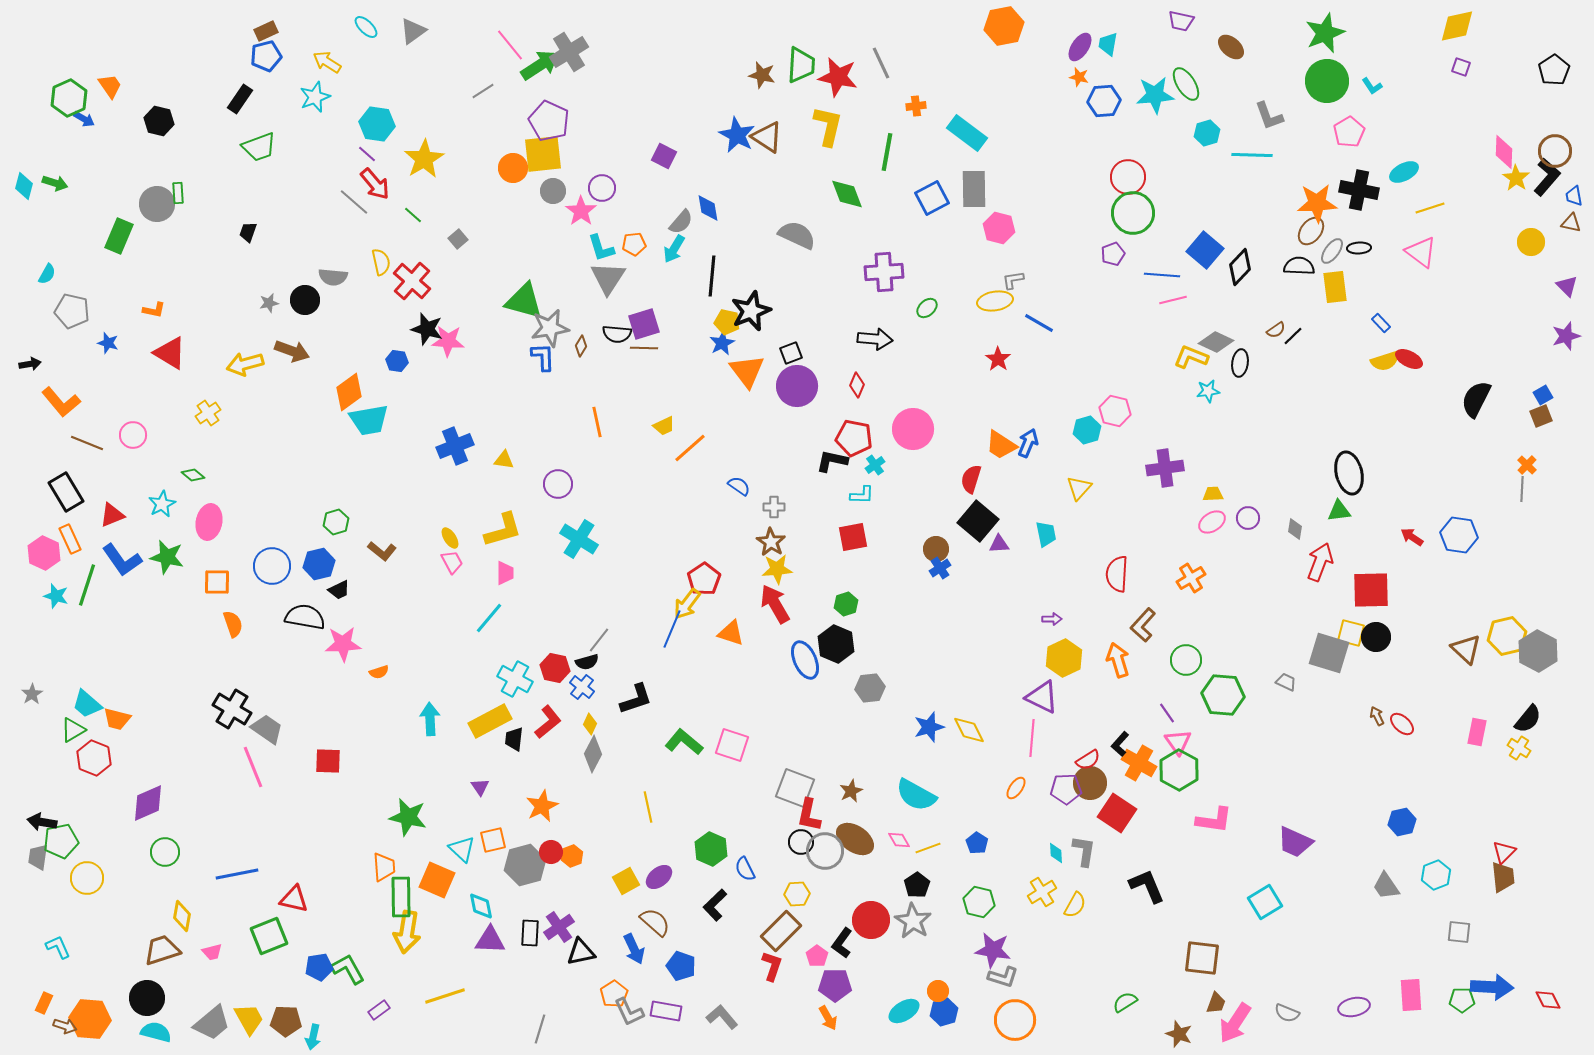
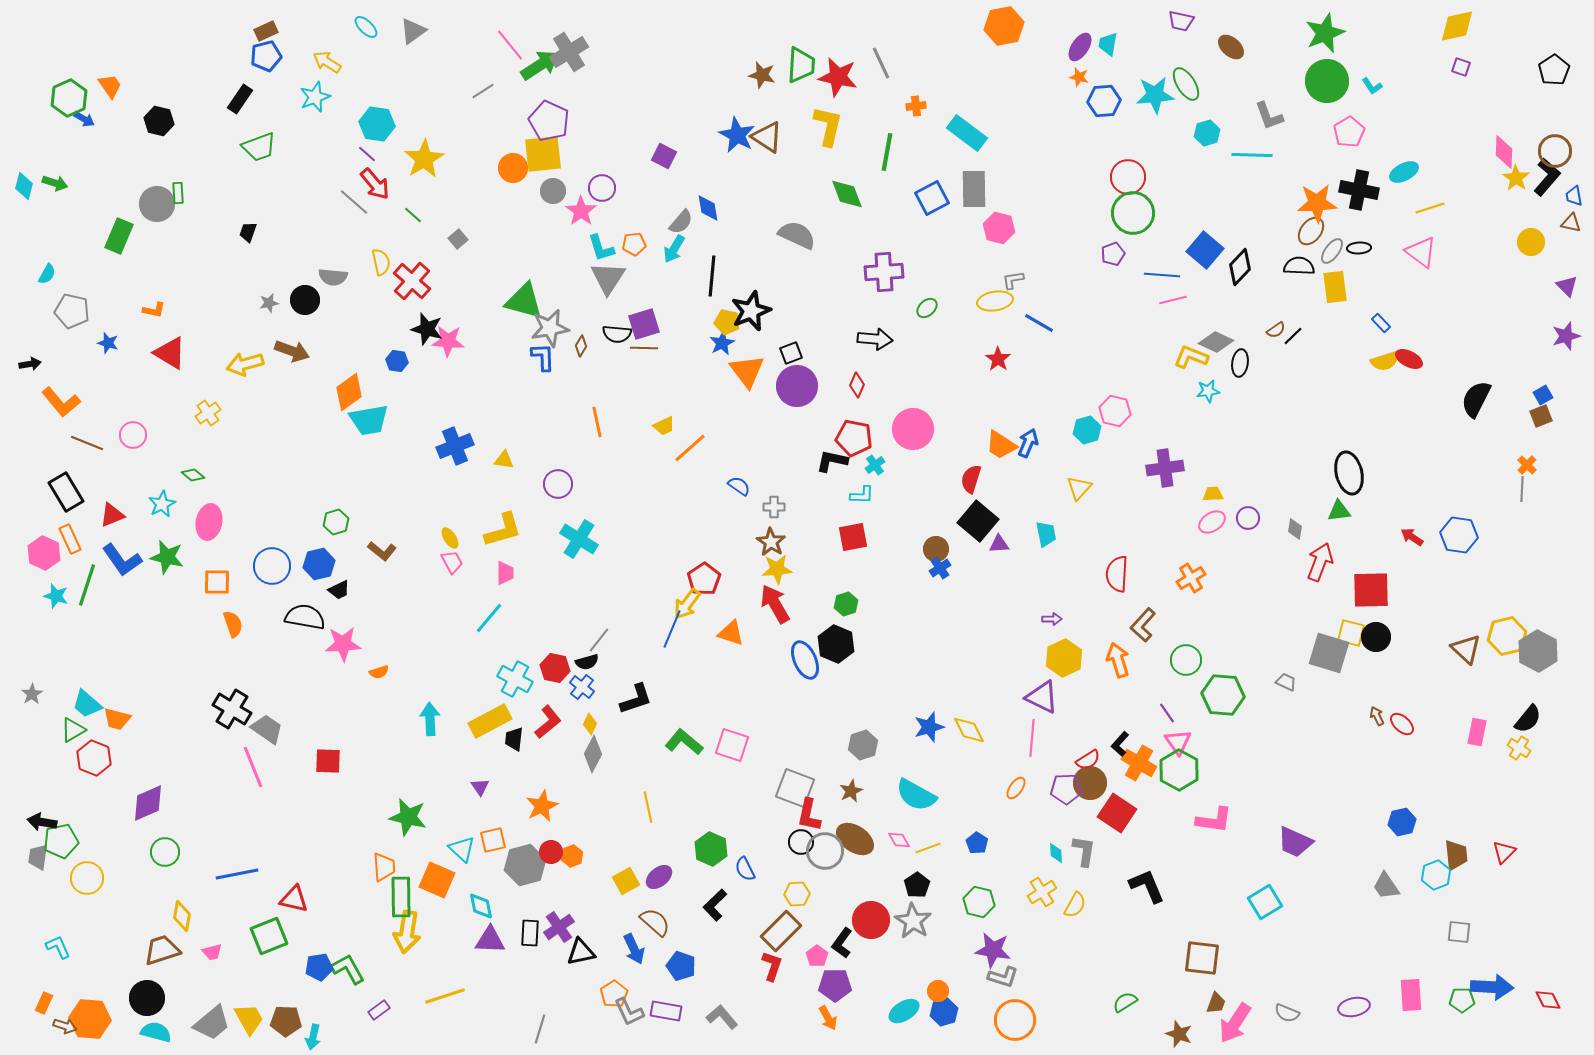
gray hexagon at (870, 688): moved 7 px left, 57 px down; rotated 12 degrees counterclockwise
brown trapezoid at (1503, 877): moved 47 px left, 22 px up
